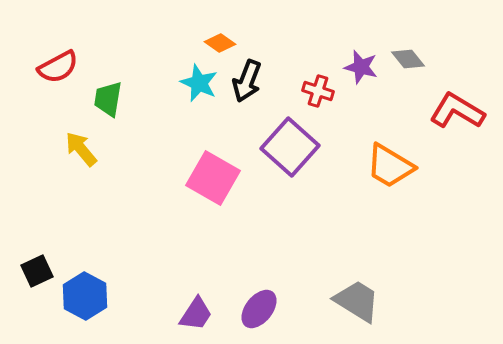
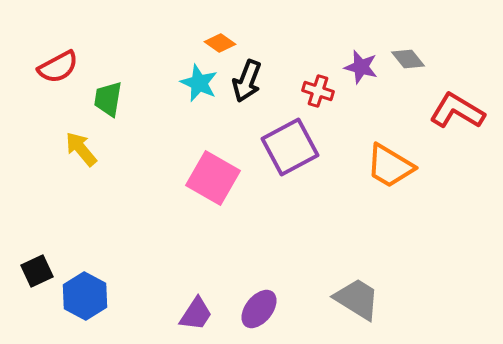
purple square: rotated 20 degrees clockwise
gray trapezoid: moved 2 px up
